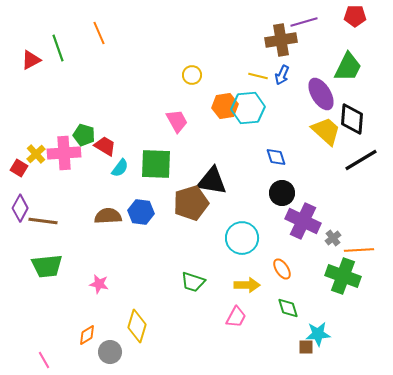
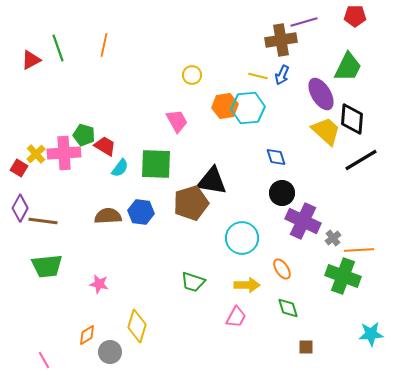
orange line at (99, 33): moved 5 px right, 12 px down; rotated 35 degrees clockwise
cyan star at (318, 334): moved 53 px right
